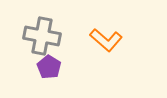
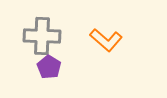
gray cross: rotated 9 degrees counterclockwise
